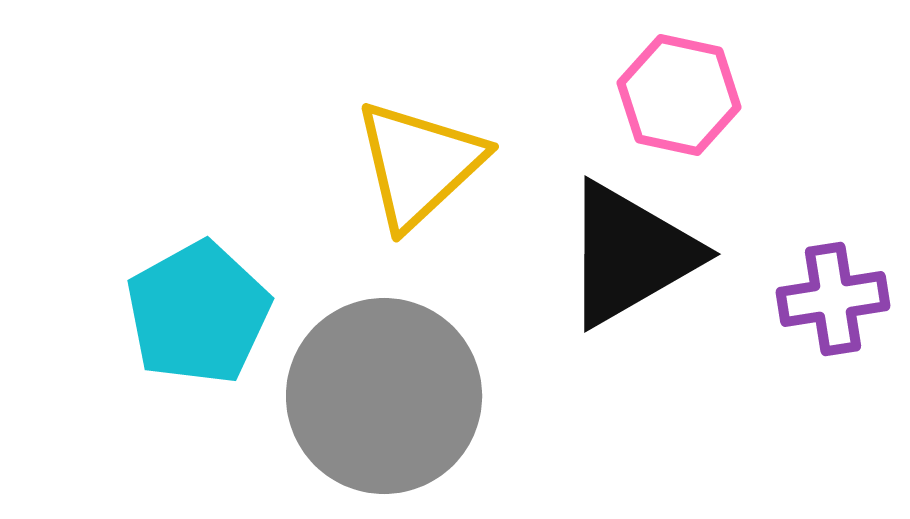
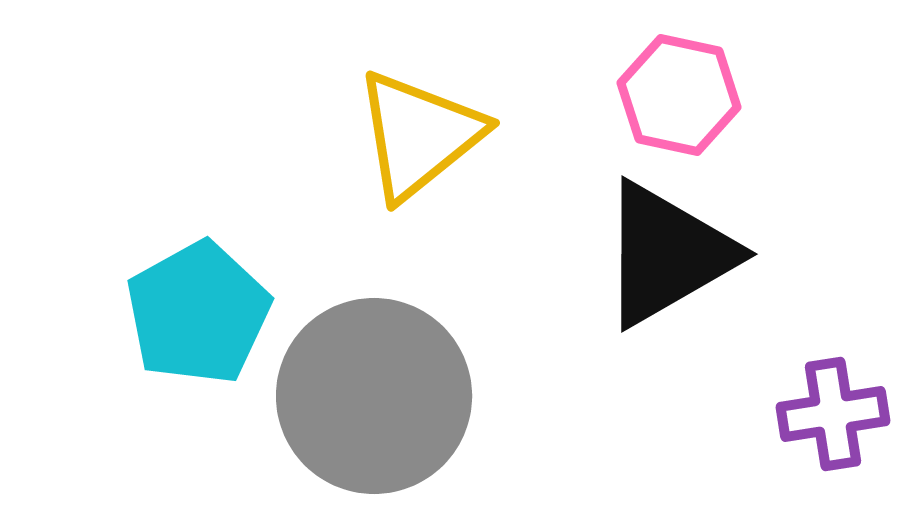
yellow triangle: moved 29 px up; rotated 4 degrees clockwise
black triangle: moved 37 px right
purple cross: moved 115 px down
gray circle: moved 10 px left
